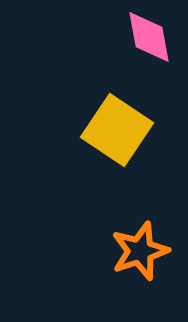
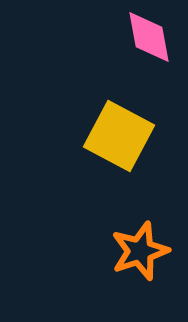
yellow square: moved 2 px right, 6 px down; rotated 6 degrees counterclockwise
